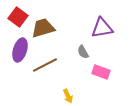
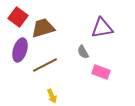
yellow arrow: moved 16 px left
